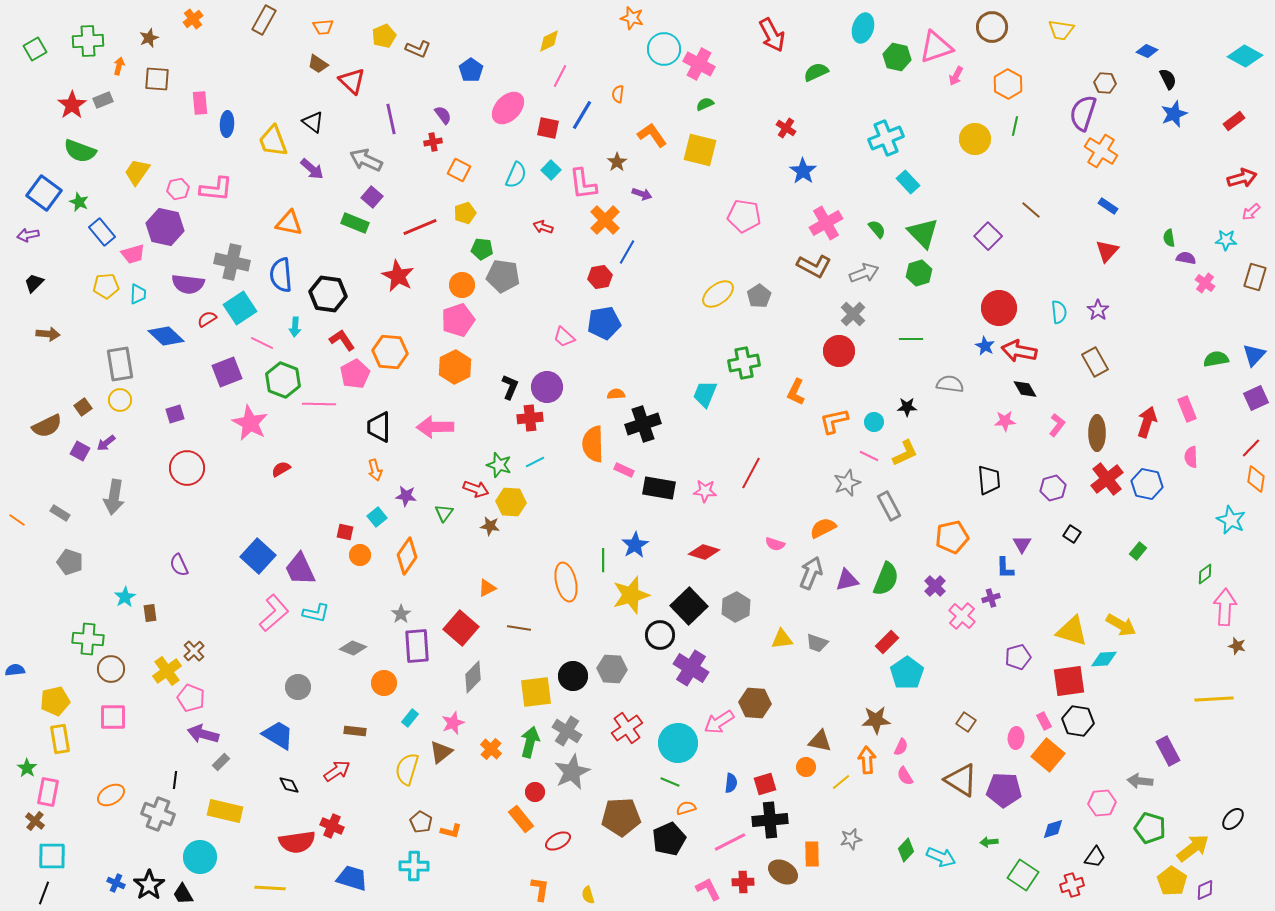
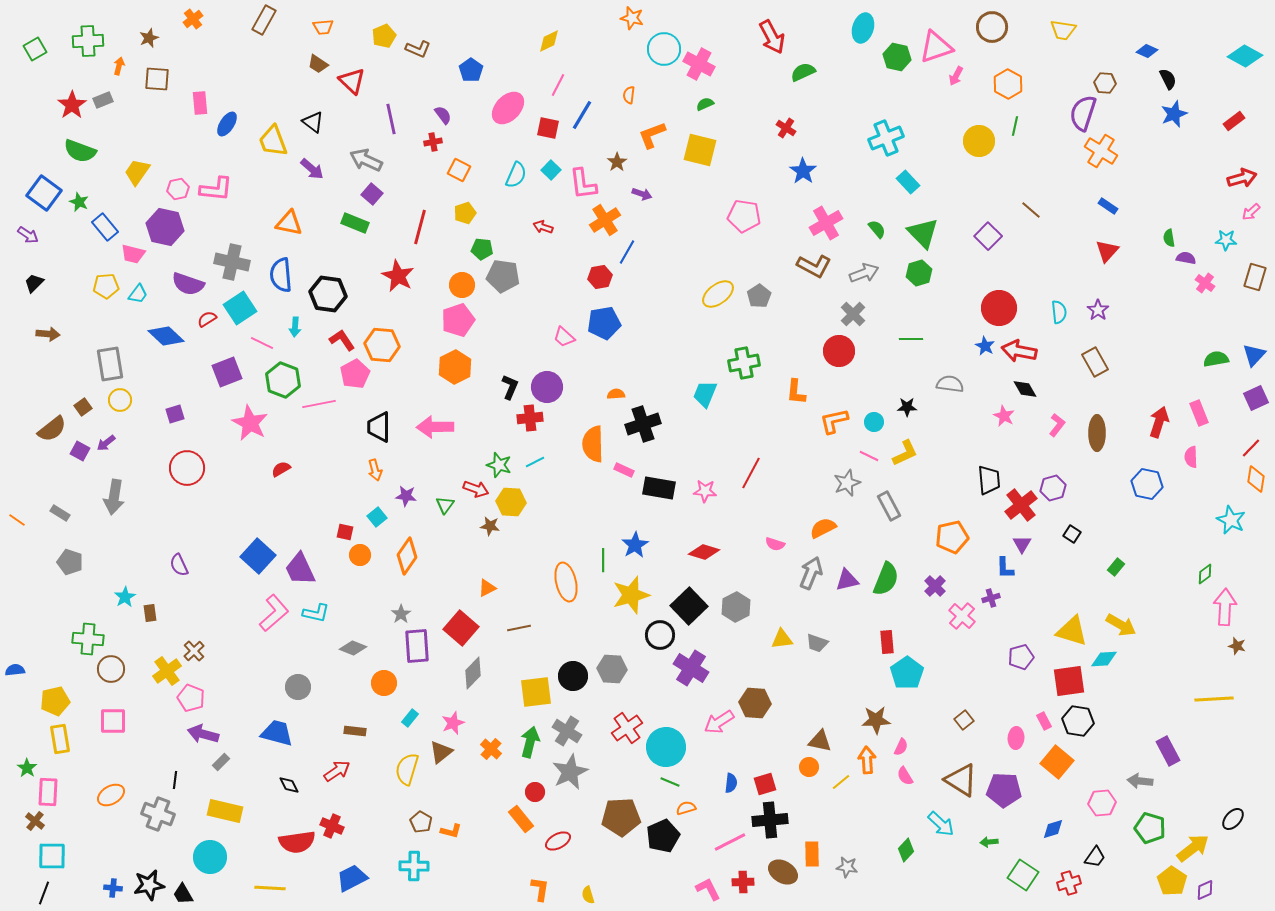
yellow trapezoid at (1061, 30): moved 2 px right
red arrow at (772, 35): moved 2 px down
green semicircle at (816, 72): moved 13 px left
pink line at (560, 76): moved 2 px left, 9 px down
orange semicircle at (618, 94): moved 11 px right, 1 px down
blue ellipse at (227, 124): rotated 30 degrees clockwise
orange L-shape at (652, 135): rotated 76 degrees counterclockwise
yellow circle at (975, 139): moved 4 px right, 2 px down
purple square at (372, 197): moved 3 px up
orange cross at (605, 220): rotated 12 degrees clockwise
red line at (420, 227): rotated 52 degrees counterclockwise
blue rectangle at (102, 232): moved 3 px right, 5 px up
purple arrow at (28, 235): rotated 135 degrees counterclockwise
pink trapezoid at (133, 254): rotated 30 degrees clockwise
purple semicircle at (188, 284): rotated 12 degrees clockwise
cyan trapezoid at (138, 294): rotated 35 degrees clockwise
orange hexagon at (390, 352): moved 8 px left, 7 px up
gray rectangle at (120, 364): moved 10 px left
orange L-shape at (796, 392): rotated 20 degrees counterclockwise
pink line at (319, 404): rotated 12 degrees counterclockwise
pink rectangle at (1187, 409): moved 12 px right, 4 px down
pink star at (1005, 421): moved 1 px left, 5 px up; rotated 30 degrees clockwise
red arrow at (1147, 422): moved 12 px right
brown semicircle at (47, 426): moved 5 px right, 3 px down; rotated 12 degrees counterclockwise
red cross at (1107, 479): moved 86 px left, 26 px down
green triangle at (444, 513): moved 1 px right, 8 px up
green rectangle at (1138, 551): moved 22 px left, 16 px down
brown line at (519, 628): rotated 20 degrees counterclockwise
red rectangle at (887, 642): rotated 50 degrees counterclockwise
purple pentagon at (1018, 657): moved 3 px right
gray diamond at (473, 677): moved 4 px up
pink square at (113, 717): moved 4 px down
brown square at (966, 722): moved 2 px left, 2 px up; rotated 18 degrees clockwise
blue trapezoid at (278, 735): moved 1 px left, 2 px up; rotated 16 degrees counterclockwise
cyan circle at (678, 743): moved 12 px left, 4 px down
orange square at (1048, 755): moved 9 px right, 7 px down
orange circle at (806, 767): moved 3 px right
gray star at (572, 772): moved 2 px left
pink rectangle at (48, 792): rotated 8 degrees counterclockwise
black pentagon at (669, 839): moved 6 px left, 3 px up
gray star at (851, 839): moved 4 px left, 28 px down; rotated 20 degrees clockwise
cyan circle at (200, 857): moved 10 px right
cyan arrow at (941, 857): moved 33 px up; rotated 20 degrees clockwise
blue trapezoid at (352, 878): rotated 44 degrees counterclockwise
blue cross at (116, 883): moved 3 px left, 5 px down; rotated 18 degrees counterclockwise
black star at (149, 885): rotated 24 degrees clockwise
red cross at (1072, 885): moved 3 px left, 2 px up
